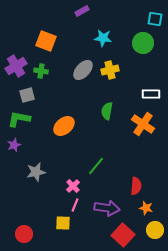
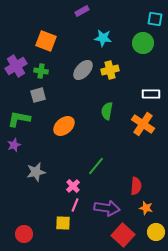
gray square: moved 11 px right
yellow circle: moved 1 px right, 2 px down
